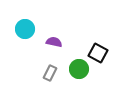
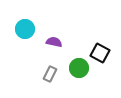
black square: moved 2 px right
green circle: moved 1 px up
gray rectangle: moved 1 px down
